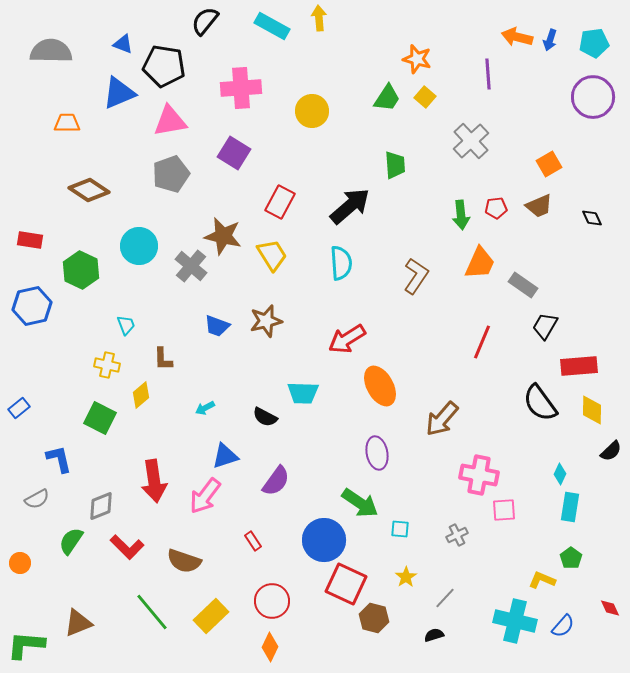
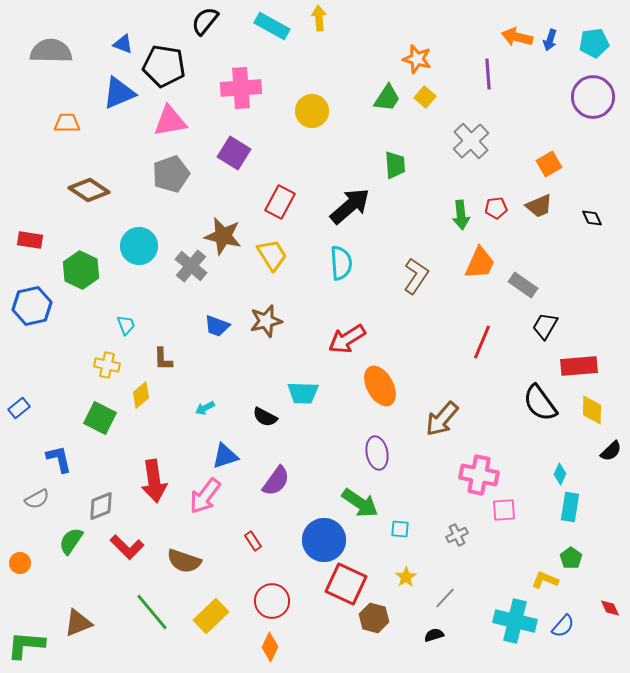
yellow L-shape at (542, 580): moved 3 px right
